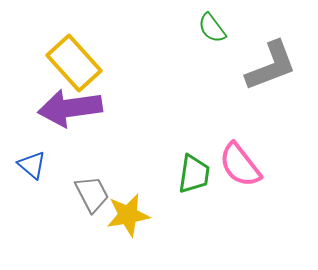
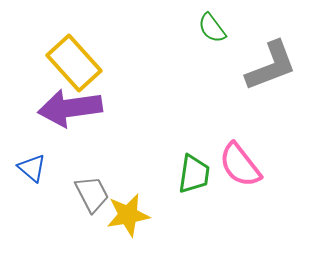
blue triangle: moved 3 px down
